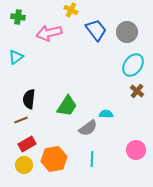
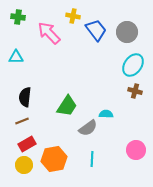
yellow cross: moved 2 px right, 6 px down; rotated 16 degrees counterclockwise
pink arrow: rotated 60 degrees clockwise
cyan triangle: rotated 35 degrees clockwise
brown cross: moved 2 px left; rotated 24 degrees counterclockwise
black semicircle: moved 4 px left, 2 px up
brown line: moved 1 px right, 1 px down
